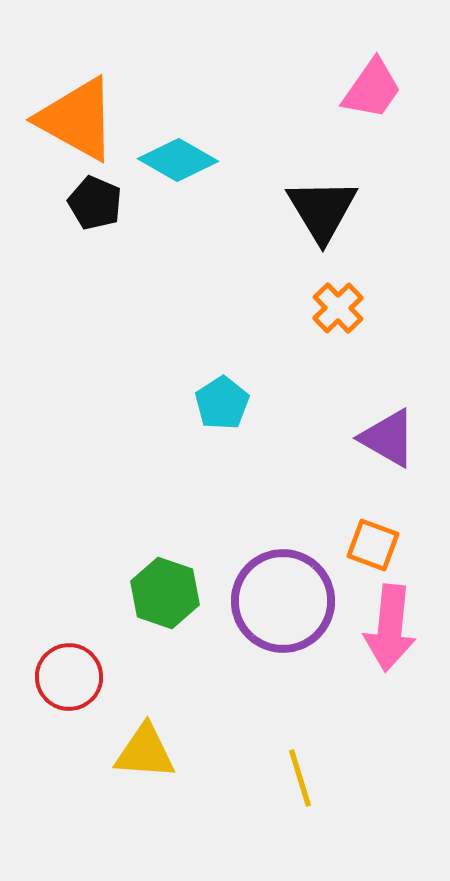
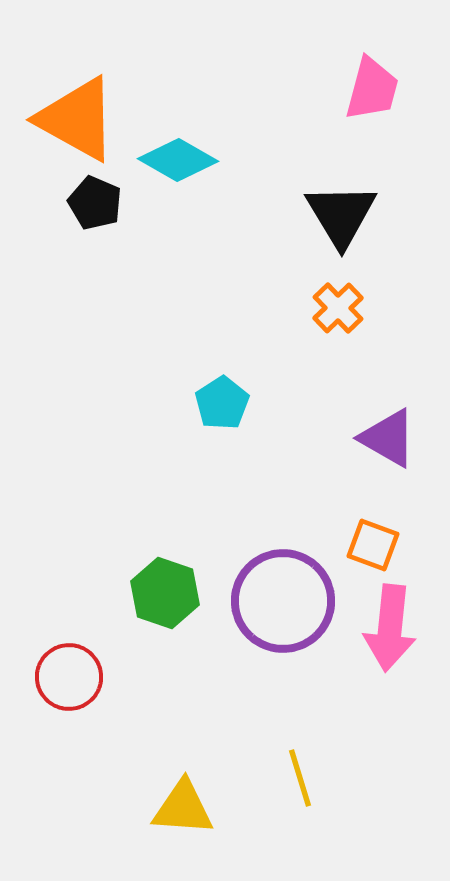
pink trapezoid: rotated 20 degrees counterclockwise
black triangle: moved 19 px right, 5 px down
yellow triangle: moved 38 px right, 56 px down
